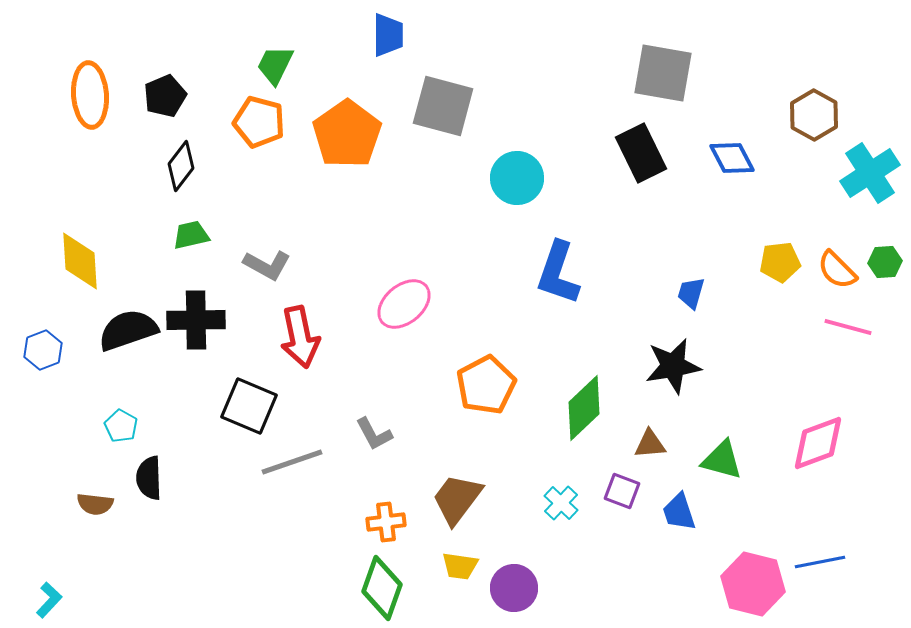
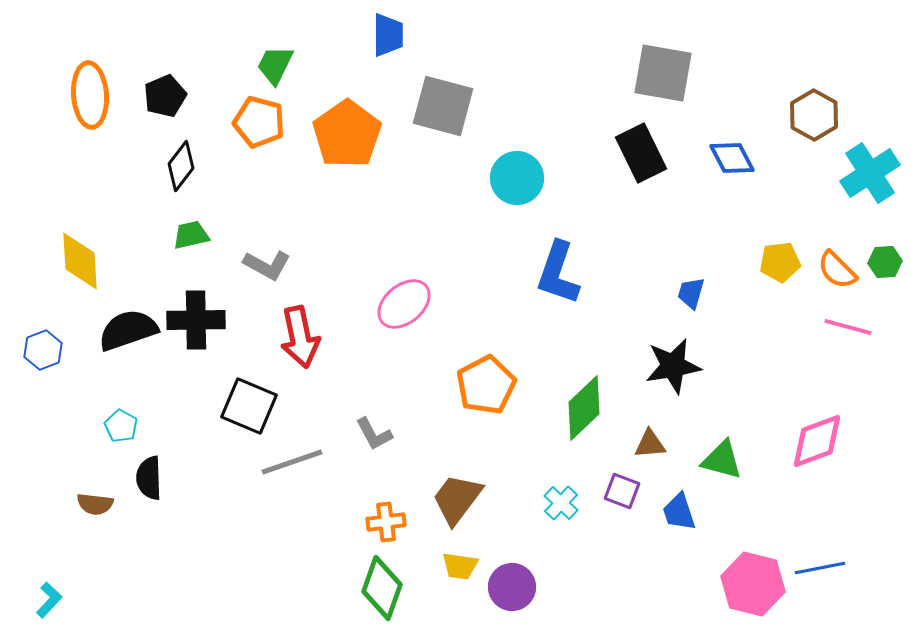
pink diamond at (818, 443): moved 1 px left, 2 px up
blue line at (820, 562): moved 6 px down
purple circle at (514, 588): moved 2 px left, 1 px up
